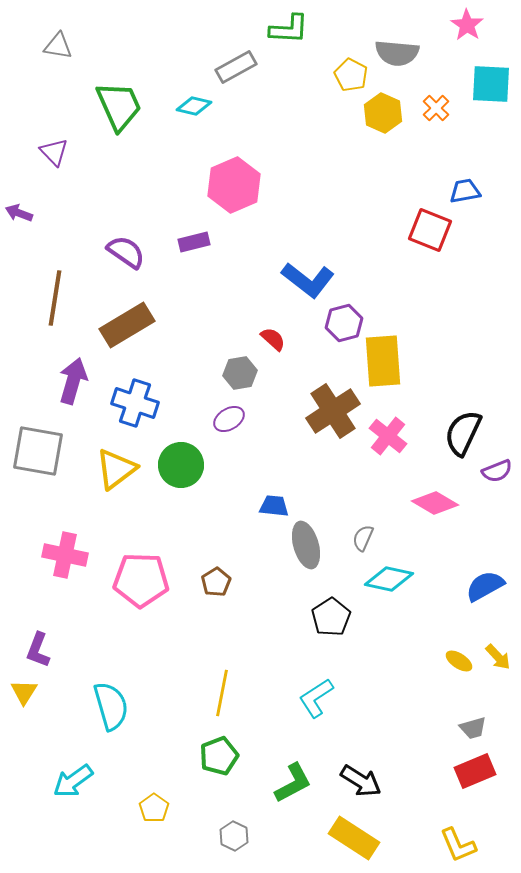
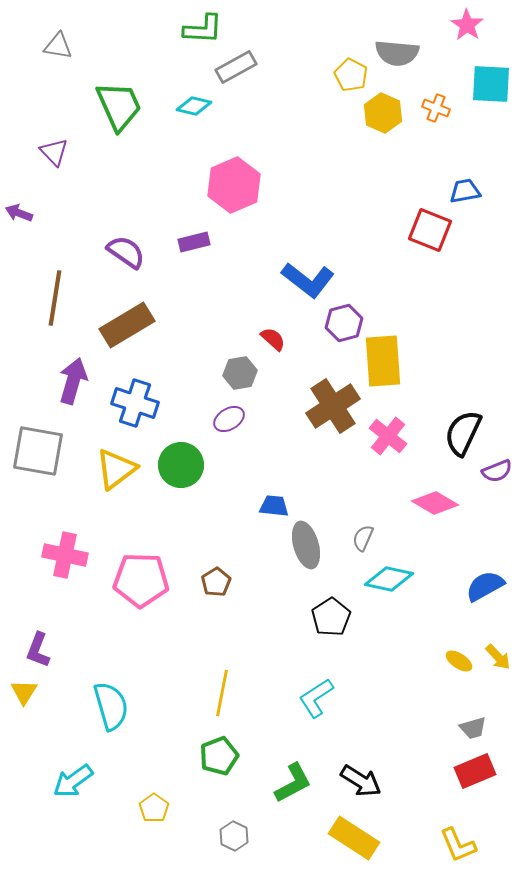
green L-shape at (289, 29): moved 86 px left
orange cross at (436, 108): rotated 24 degrees counterclockwise
brown cross at (333, 411): moved 5 px up
